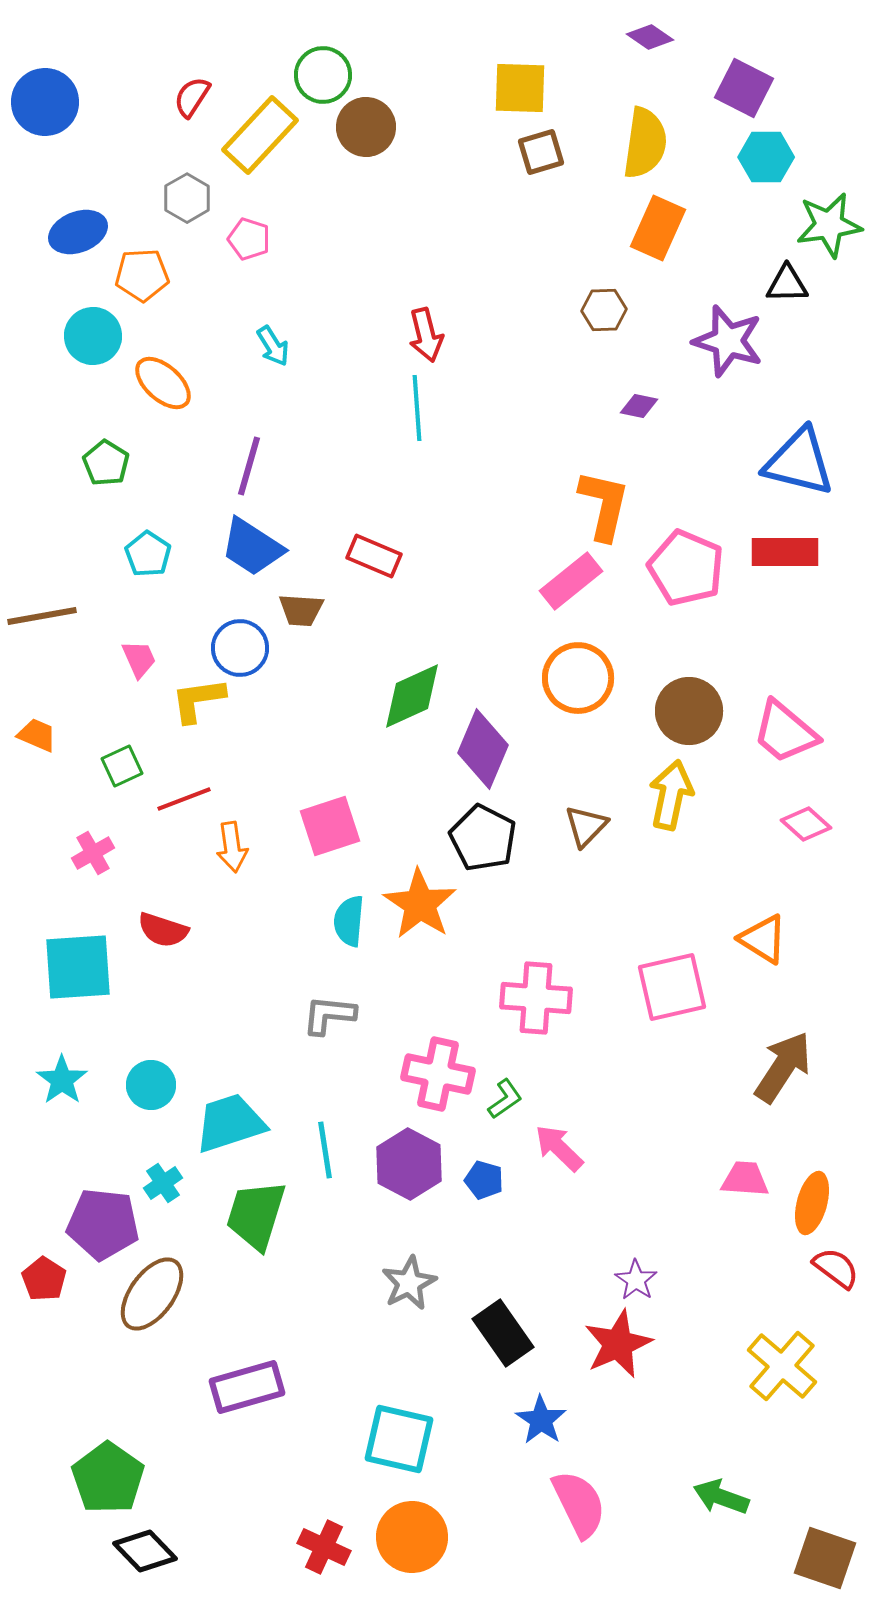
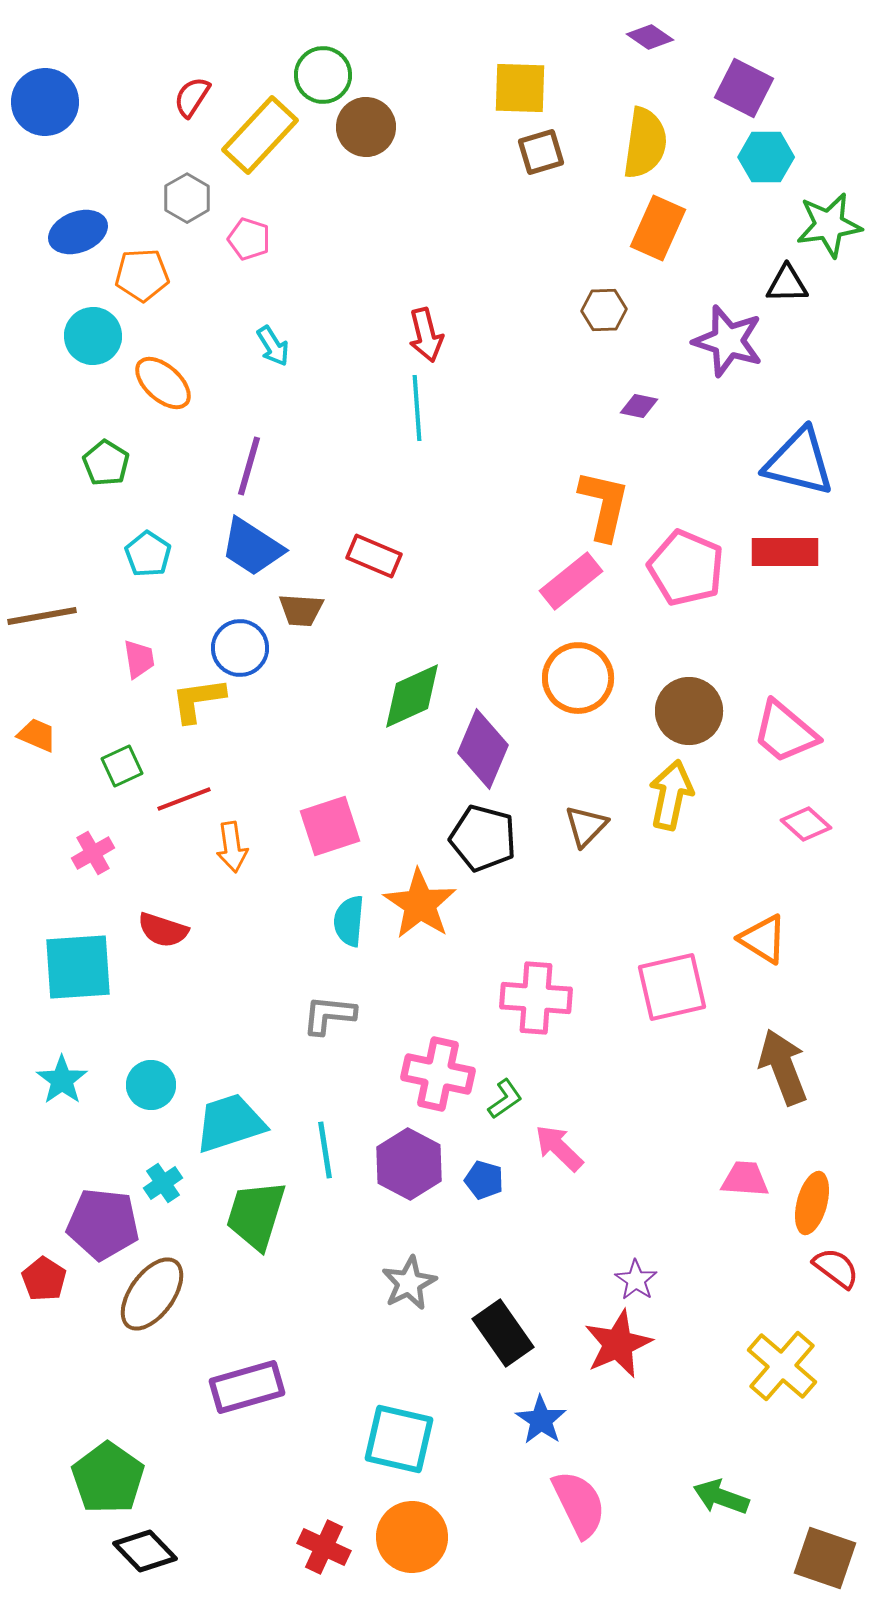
pink trapezoid at (139, 659): rotated 15 degrees clockwise
black pentagon at (483, 838): rotated 12 degrees counterclockwise
brown arrow at (783, 1067): rotated 54 degrees counterclockwise
